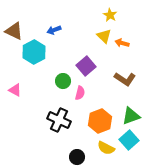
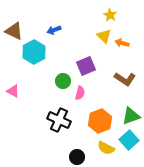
purple square: rotated 18 degrees clockwise
pink triangle: moved 2 px left, 1 px down
